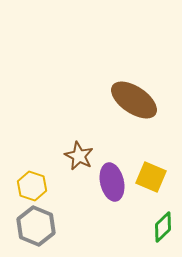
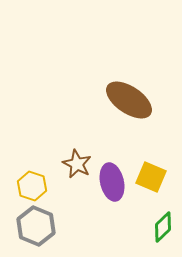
brown ellipse: moved 5 px left
brown star: moved 2 px left, 8 px down
